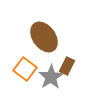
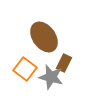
brown rectangle: moved 3 px left, 3 px up
gray star: rotated 25 degrees counterclockwise
